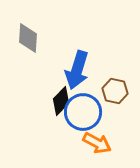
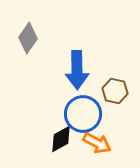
gray diamond: rotated 32 degrees clockwise
blue arrow: rotated 18 degrees counterclockwise
black diamond: moved 38 px down; rotated 16 degrees clockwise
blue circle: moved 2 px down
